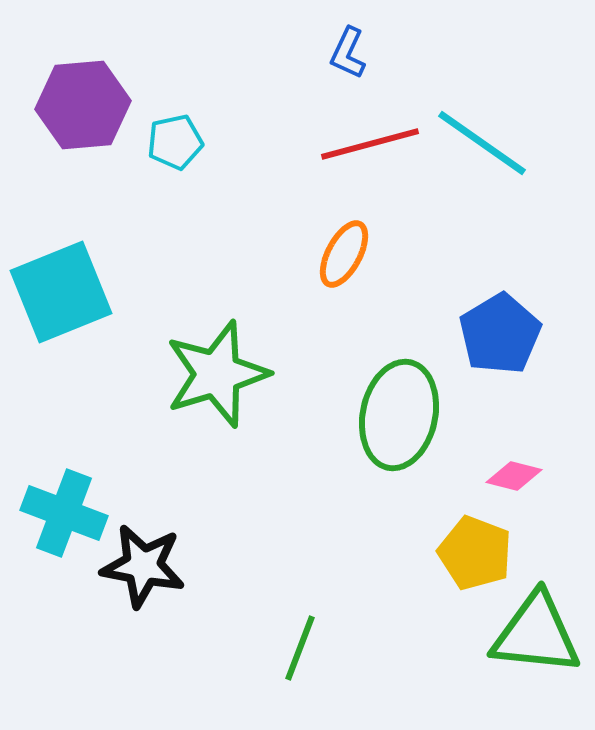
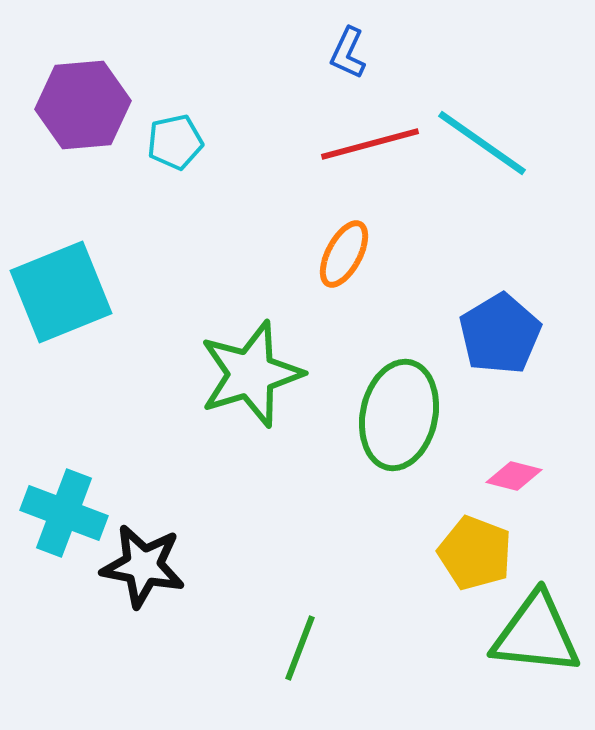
green star: moved 34 px right
